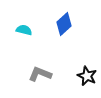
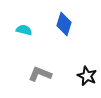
blue diamond: rotated 30 degrees counterclockwise
